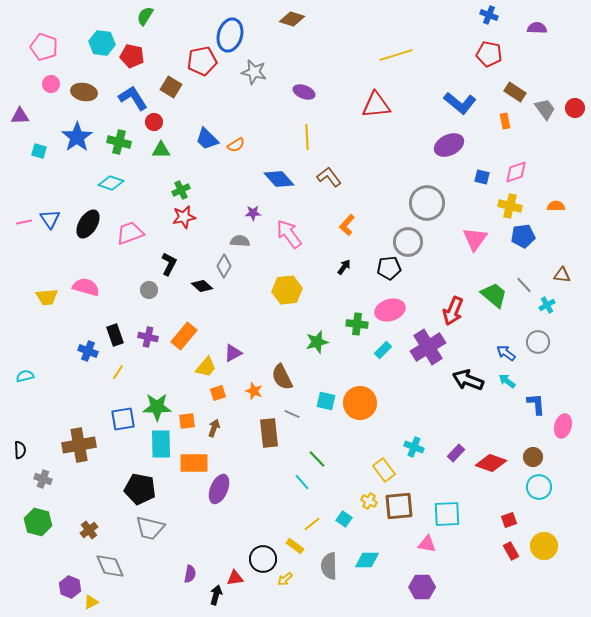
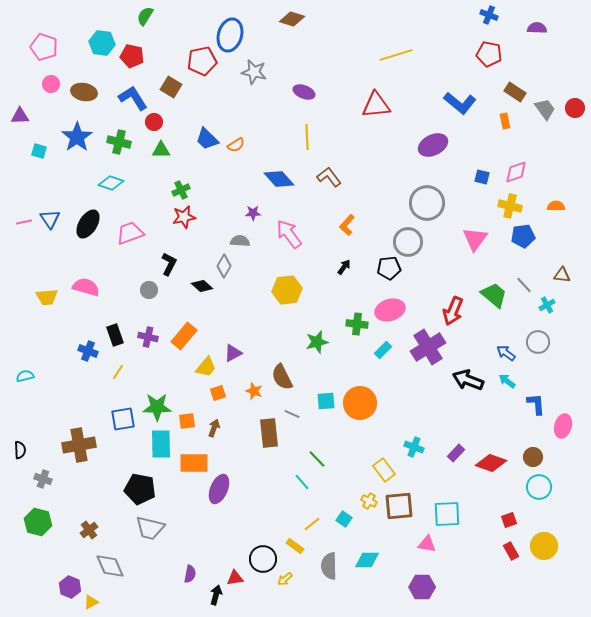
purple ellipse at (449, 145): moved 16 px left
cyan square at (326, 401): rotated 18 degrees counterclockwise
